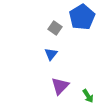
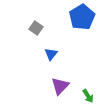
gray square: moved 19 px left
